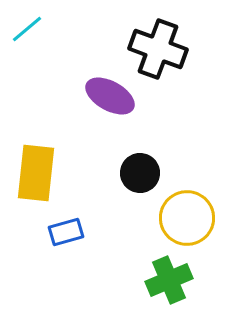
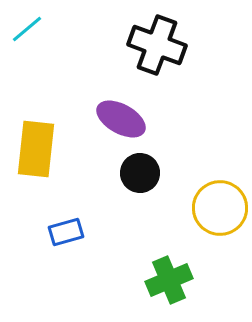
black cross: moved 1 px left, 4 px up
purple ellipse: moved 11 px right, 23 px down
yellow rectangle: moved 24 px up
yellow circle: moved 33 px right, 10 px up
